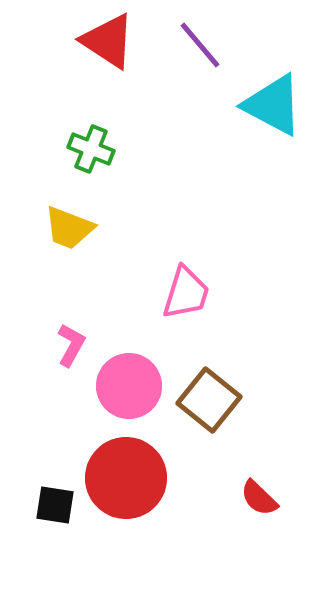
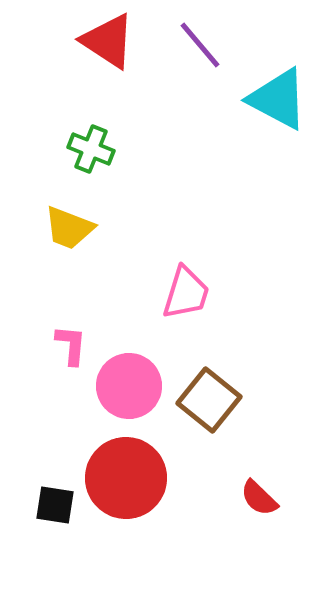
cyan triangle: moved 5 px right, 6 px up
pink L-shape: rotated 24 degrees counterclockwise
